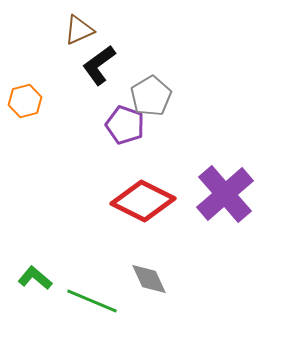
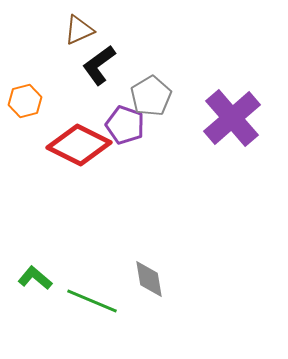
purple cross: moved 7 px right, 76 px up
red diamond: moved 64 px left, 56 px up
gray diamond: rotated 15 degrees clockwise
